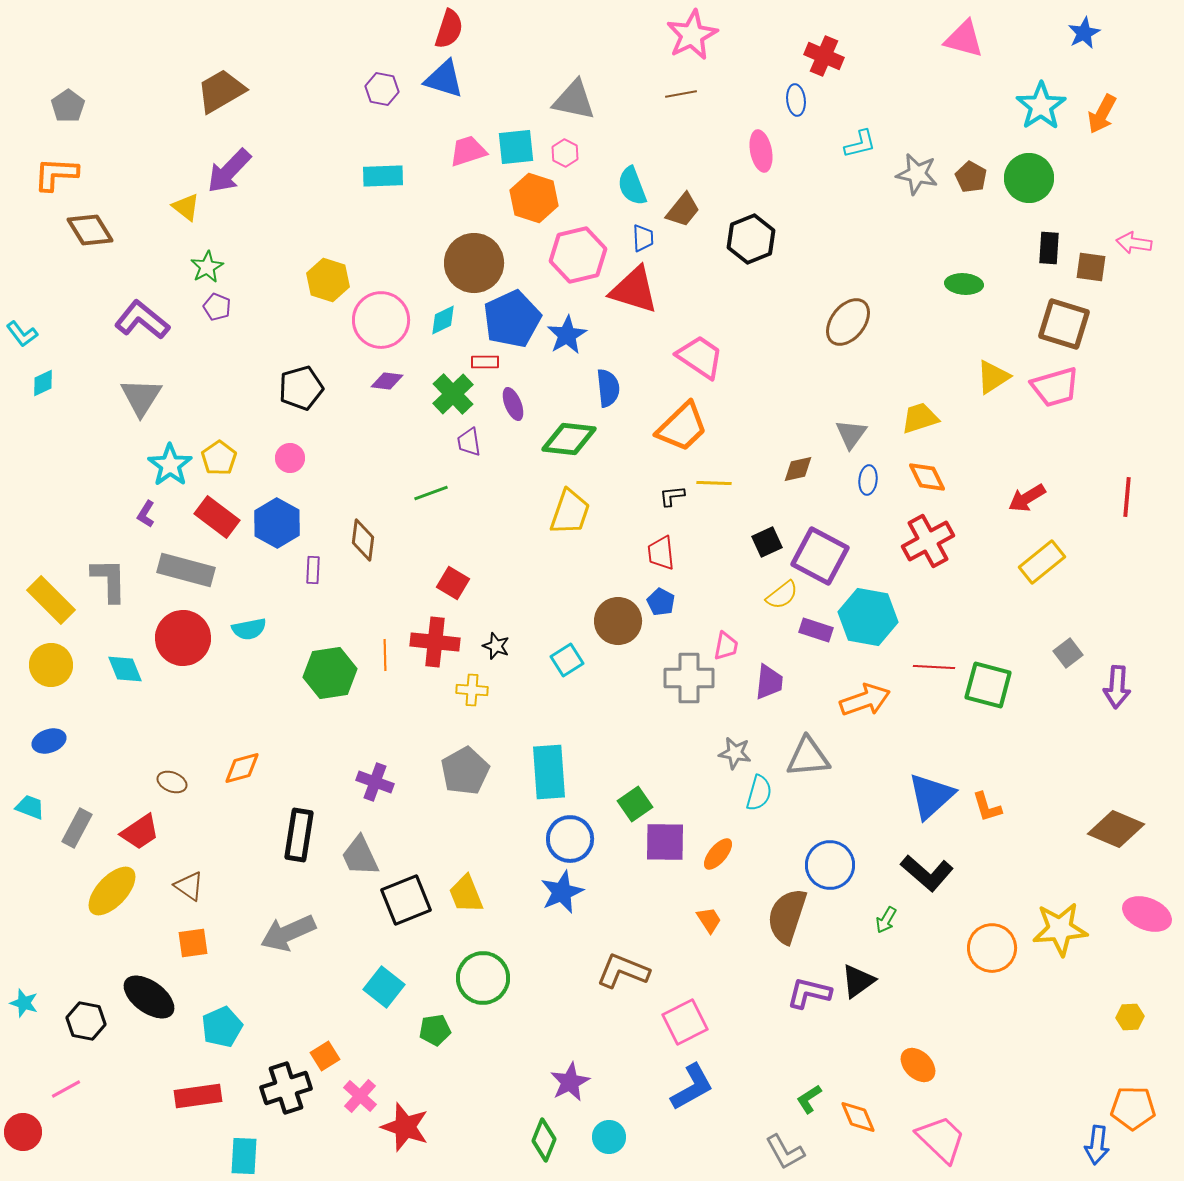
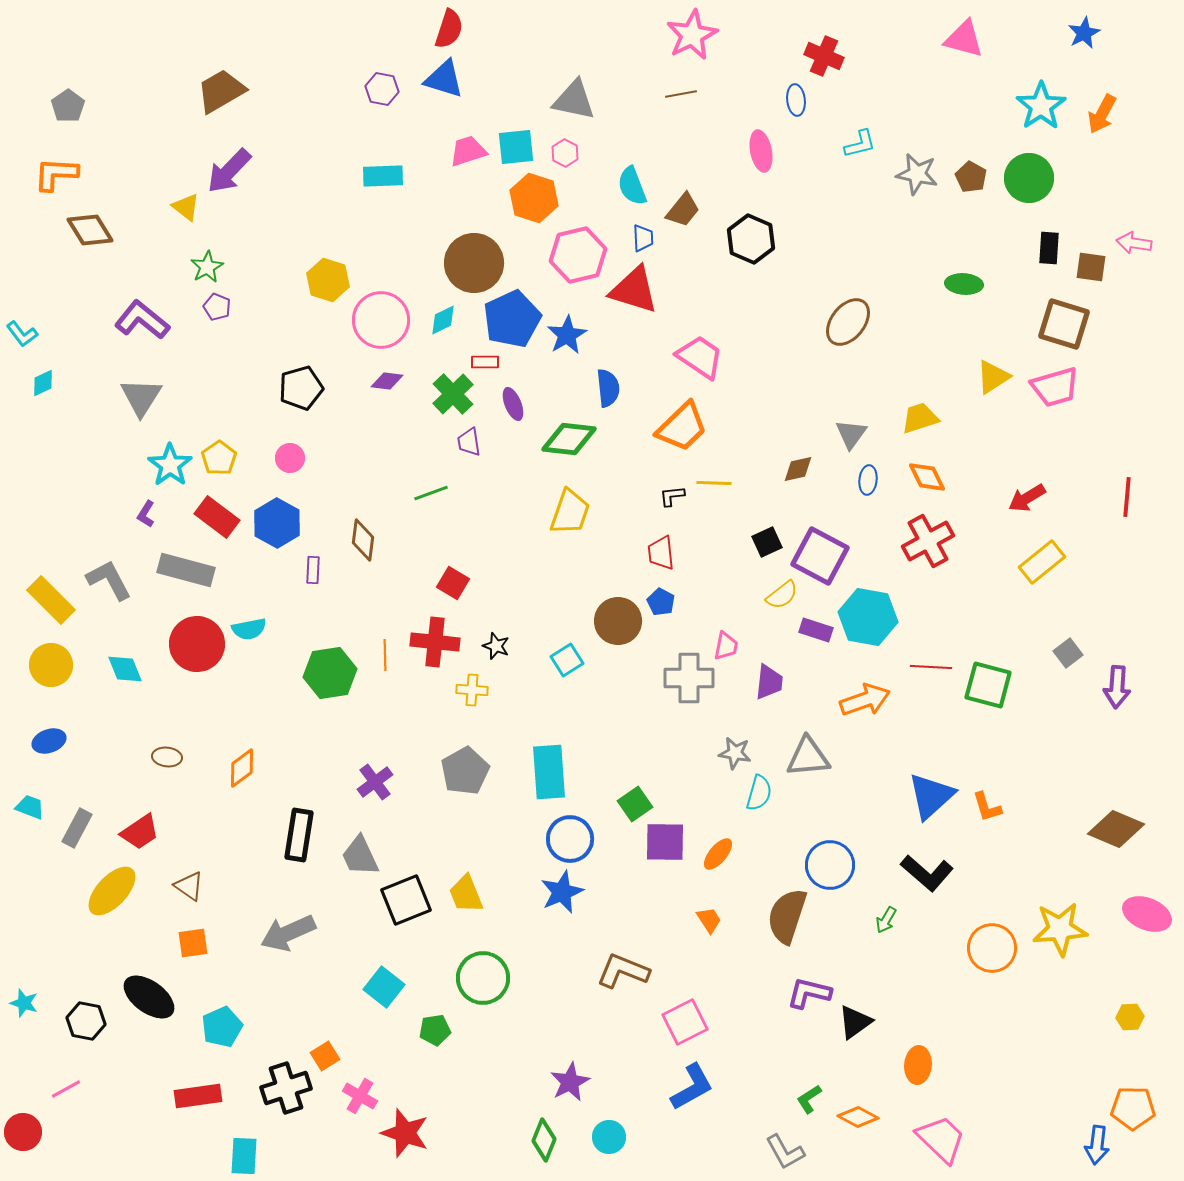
black hexagon at (751, 239): rotated 15 degrees counterclockwise
gray L-shape at (109, 580): rotated 27 degrees counterclockwise
red circle at (183, 638): moved 14 px right, 6 px down
red line at (934, 667): moved 3 px left
orange diamond at (242, 768): rotated 21 degrees counterclockwise
brown ellipse at (172, 782): moved 5 px left, 25 px up; rotated 16 degrees counterclockwise
purple cross at (375, 782): rotated 33 degrees clockwise
black triangle at (858, 981): moved 3 px left, 41 px down
orange ellipse at (918, 1065): rotated 51 degrees clockwise
pink cross at (360, 1096): rotated 12 degrees counterclockwise
orange diamond at (858, 1117): rotated 39 degrees counterclockwise
red star at (405, 1127): moved 6 px down
